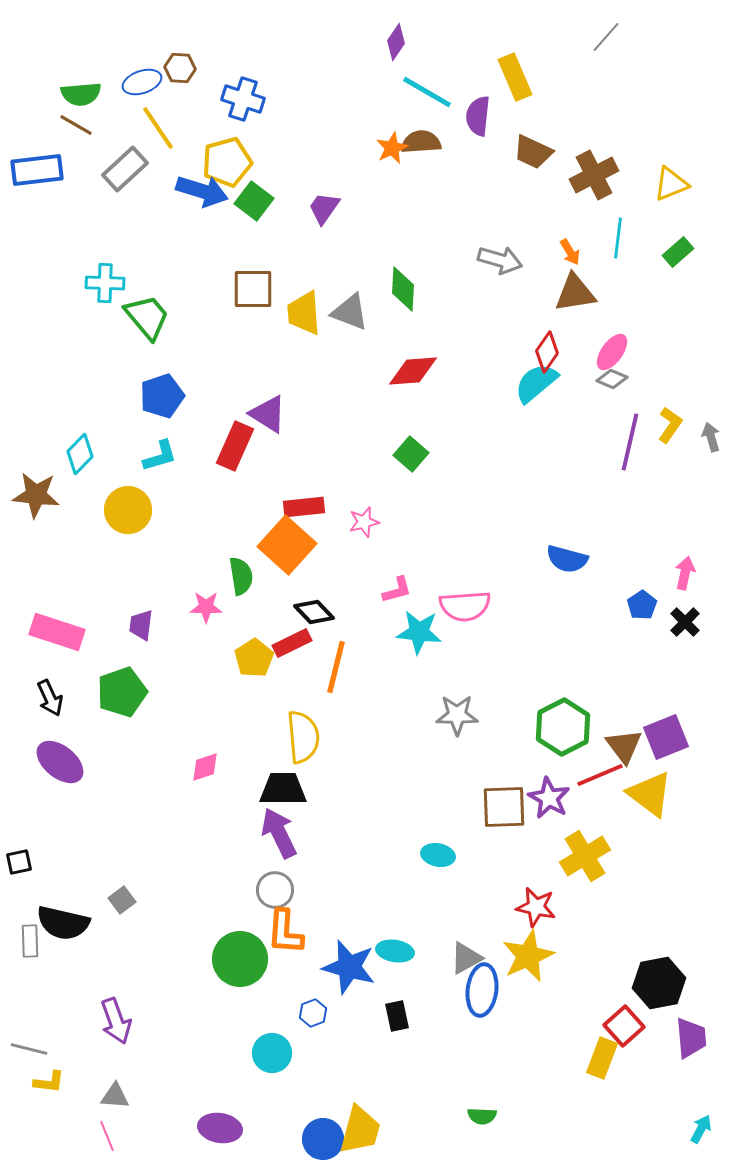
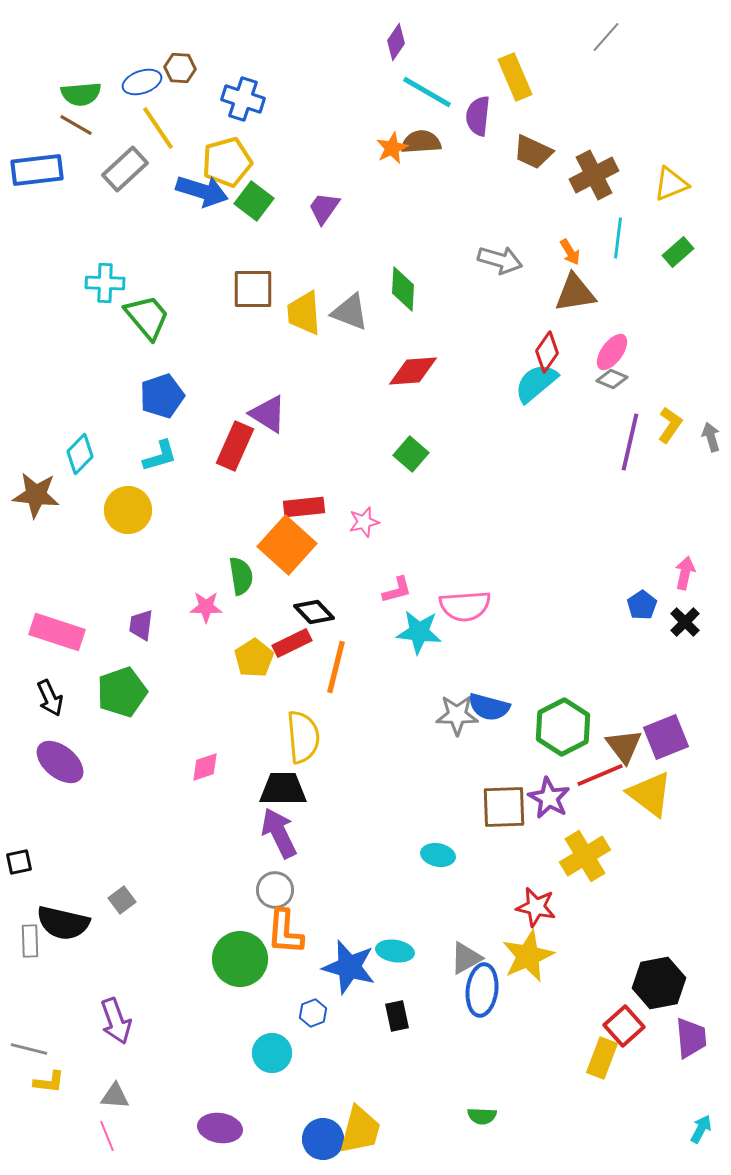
blue semicircle at (567, 559): moved 78 px left, 148 px down
